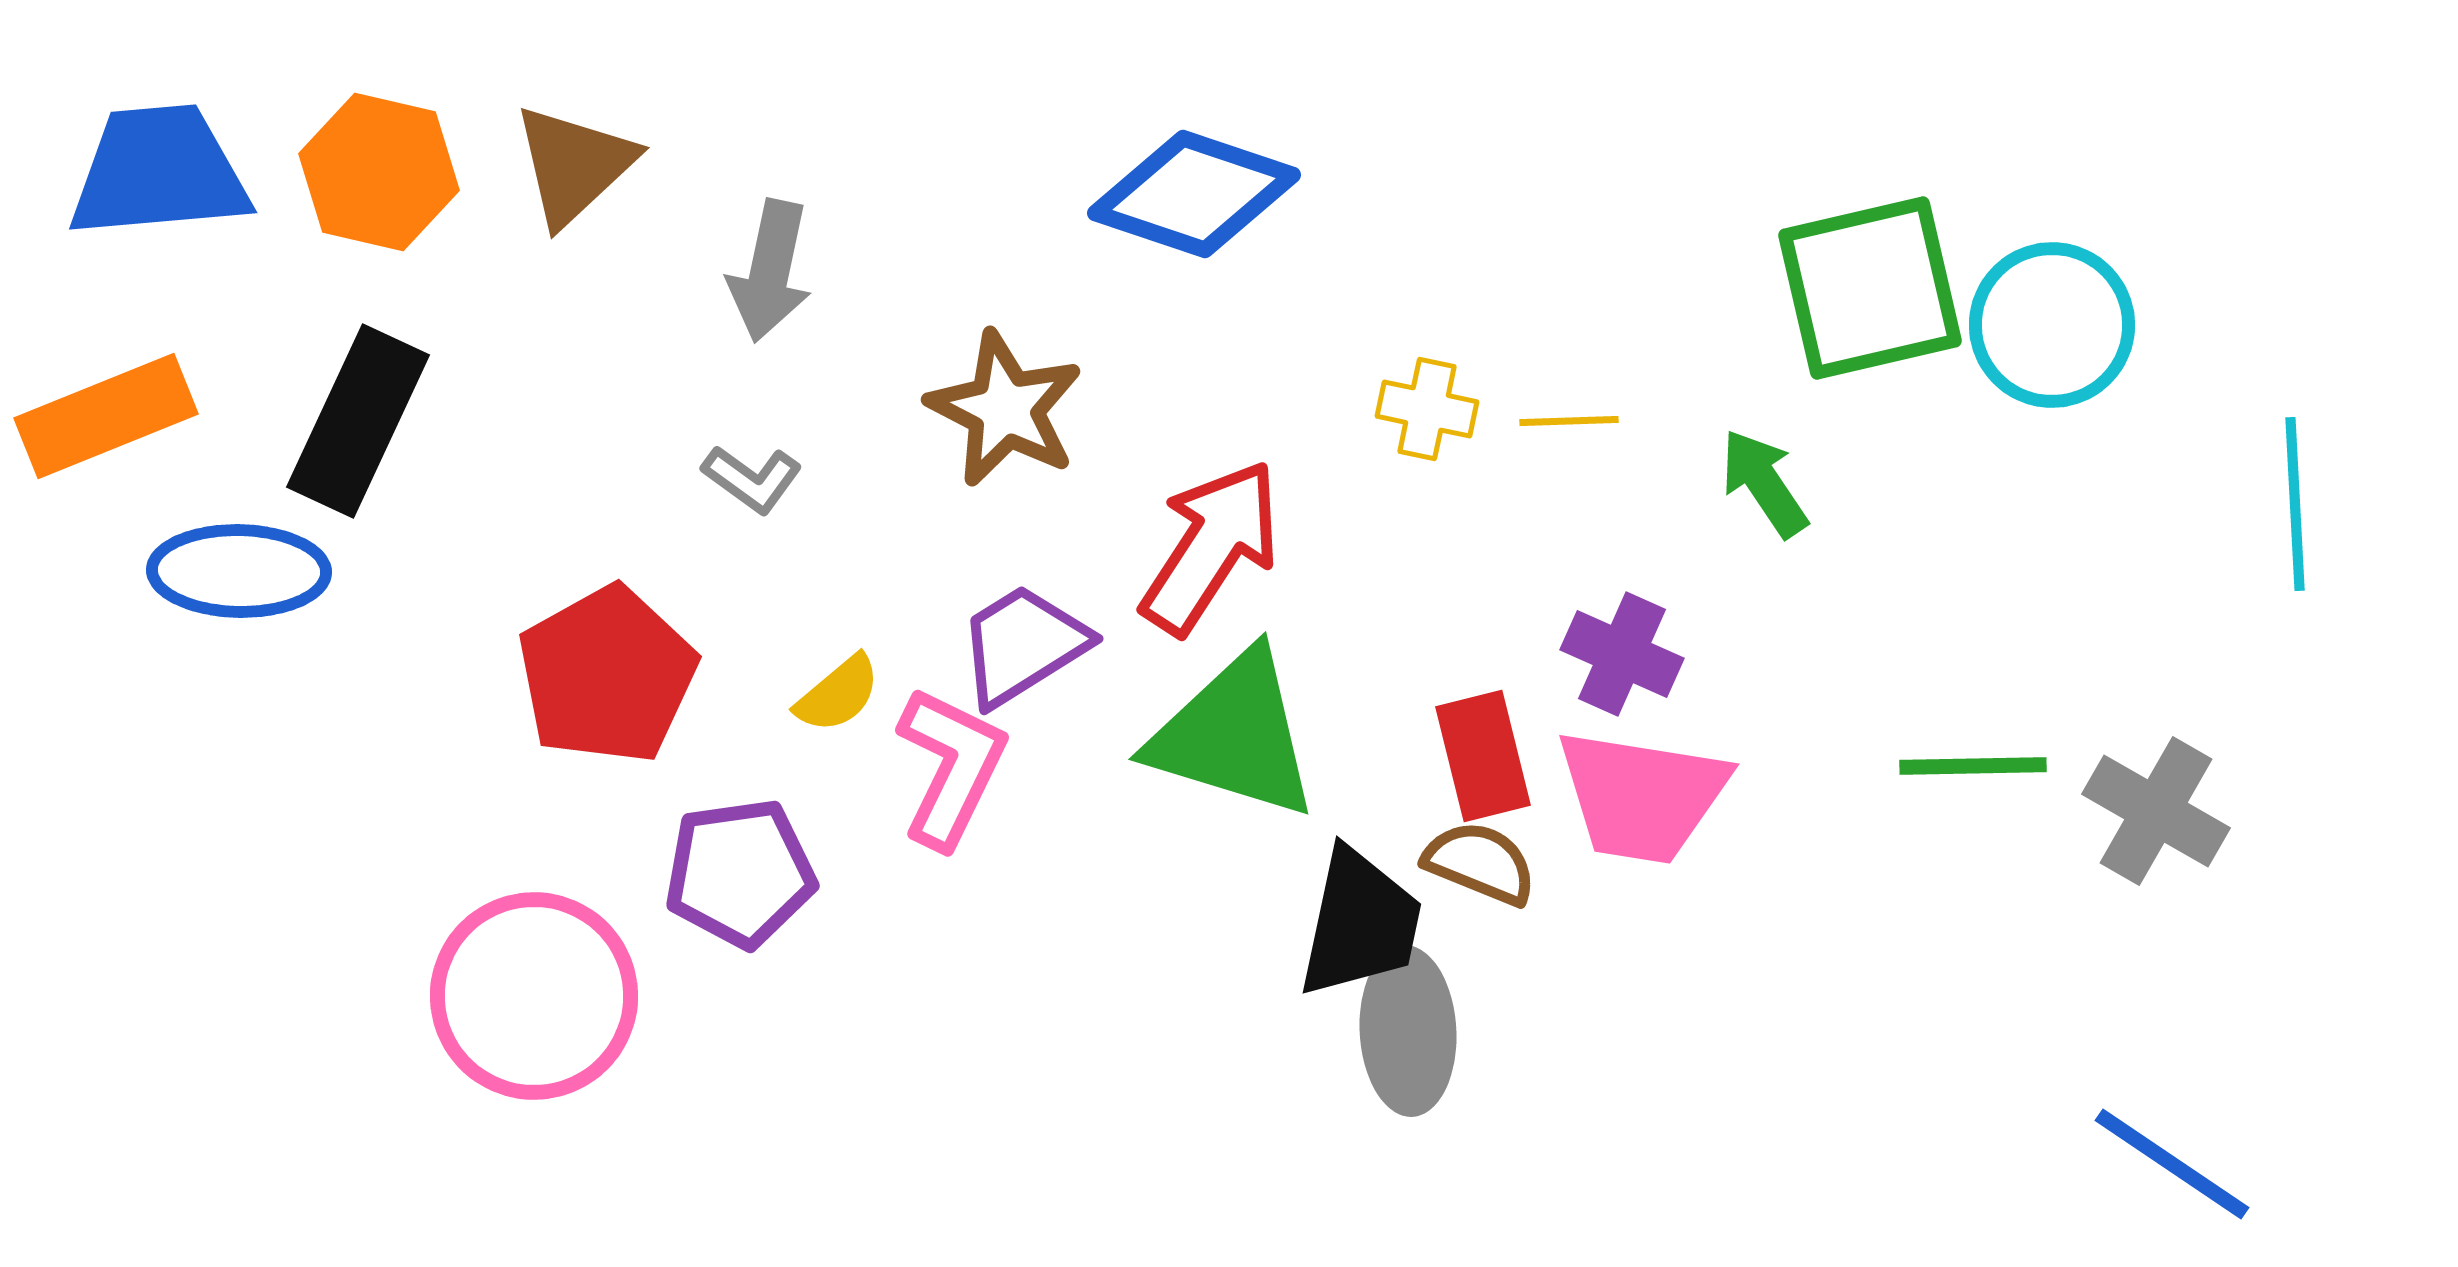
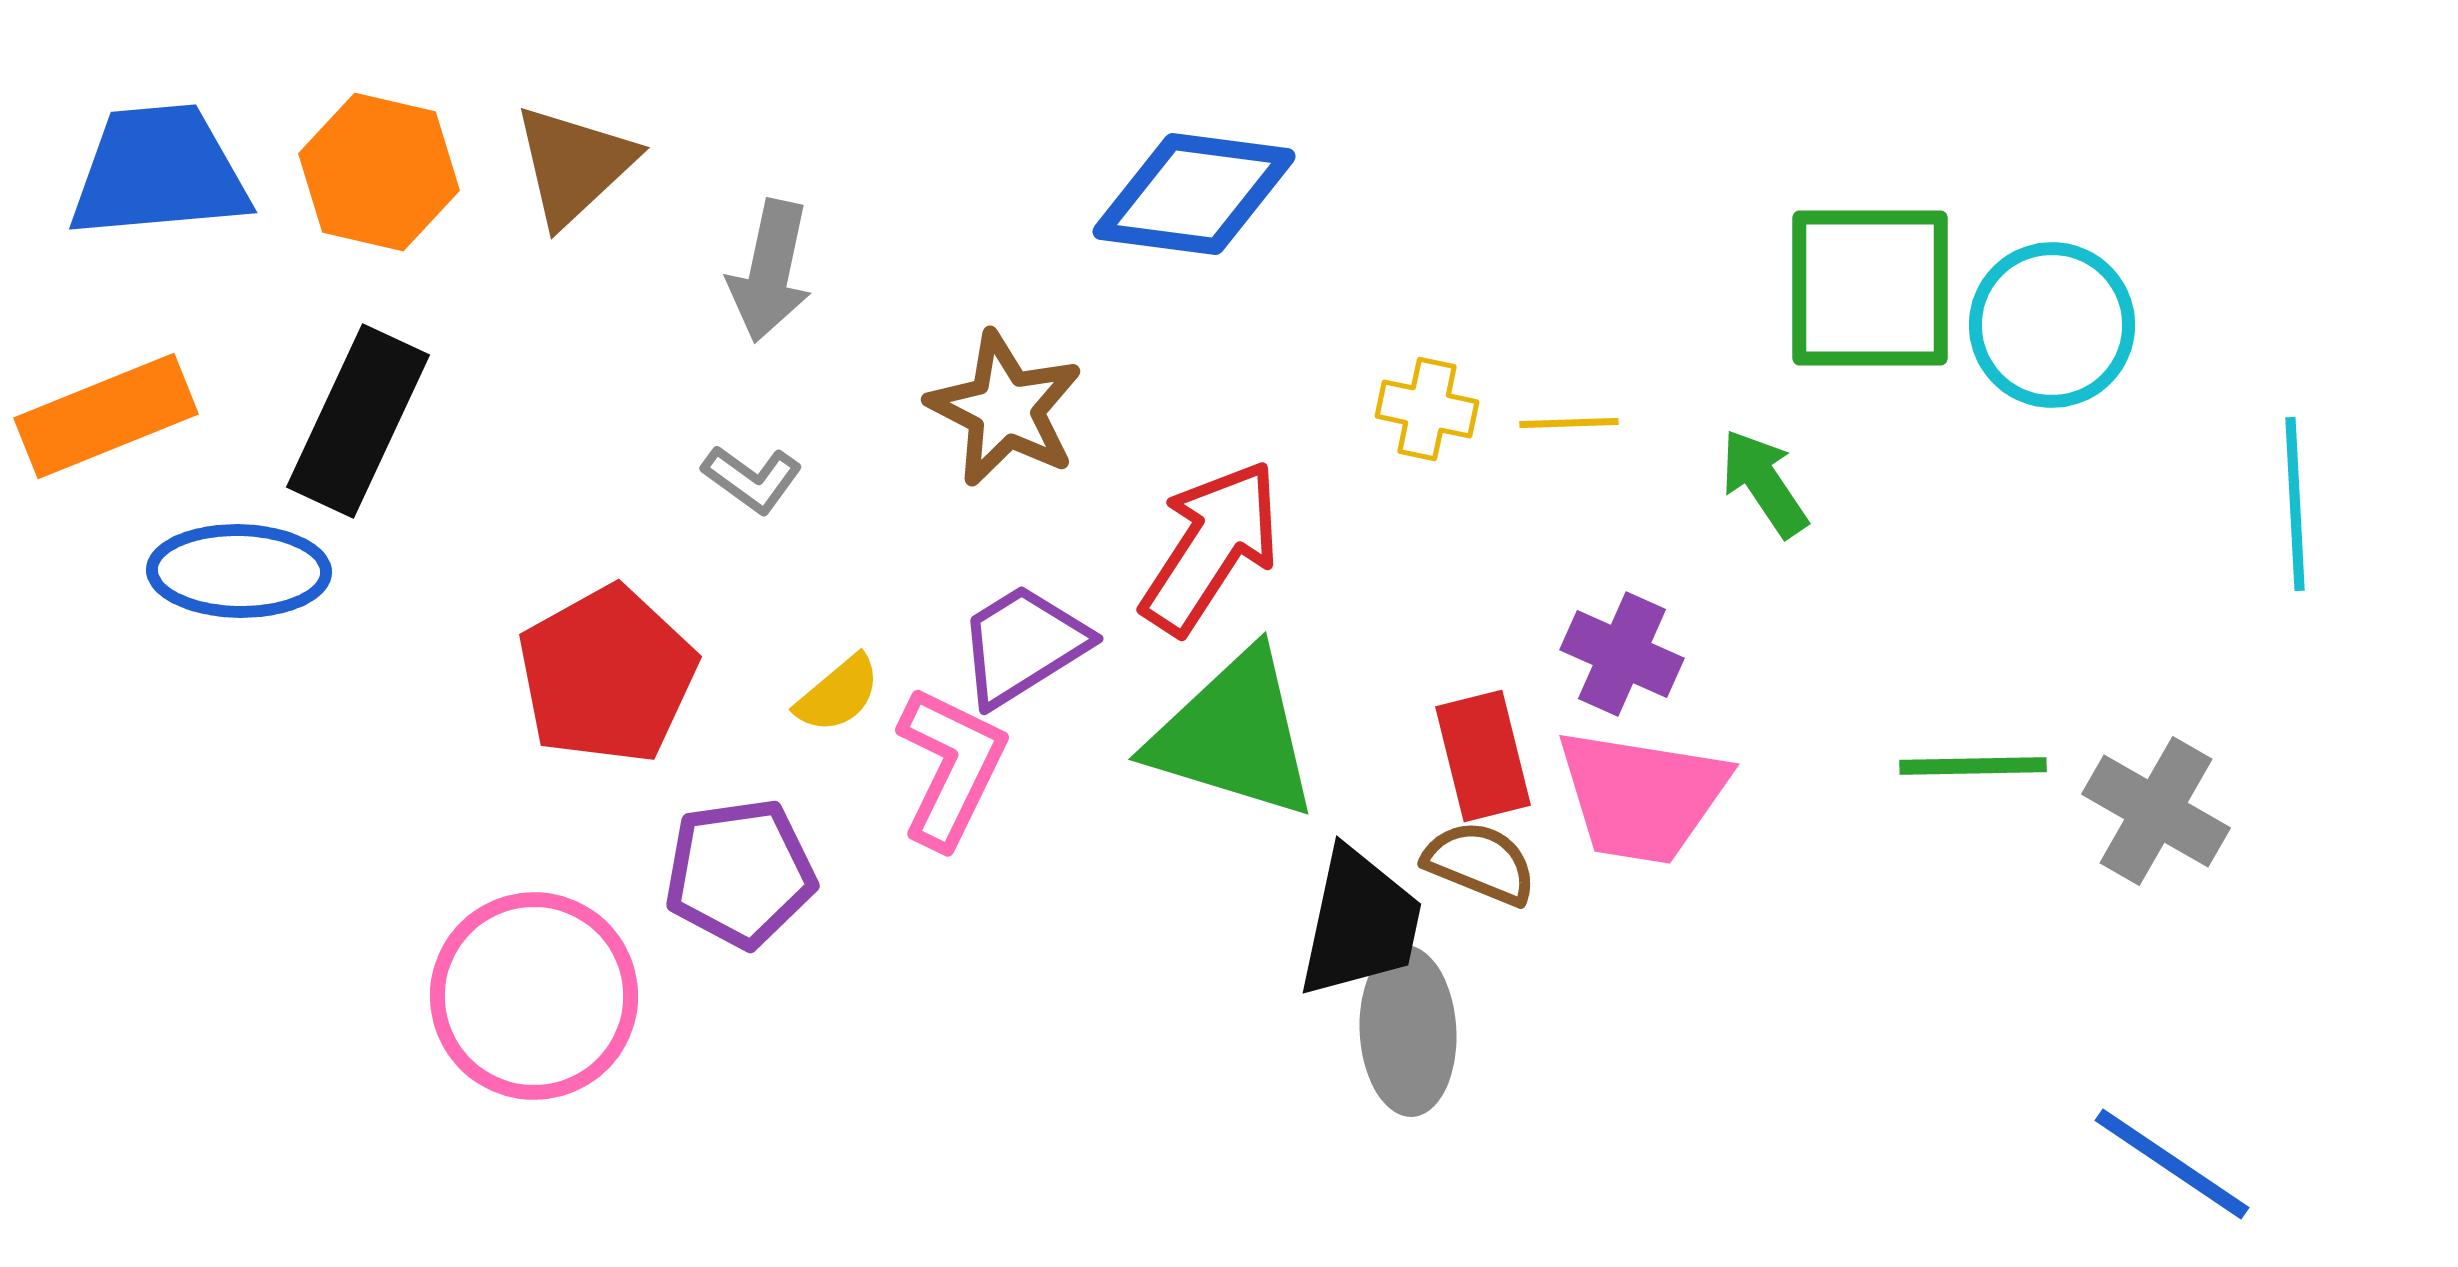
blue diamond: rotated 11 degrees counterclockwise
green square: rotated 13 degrees clockwise
yellow line: moved 2 px down
